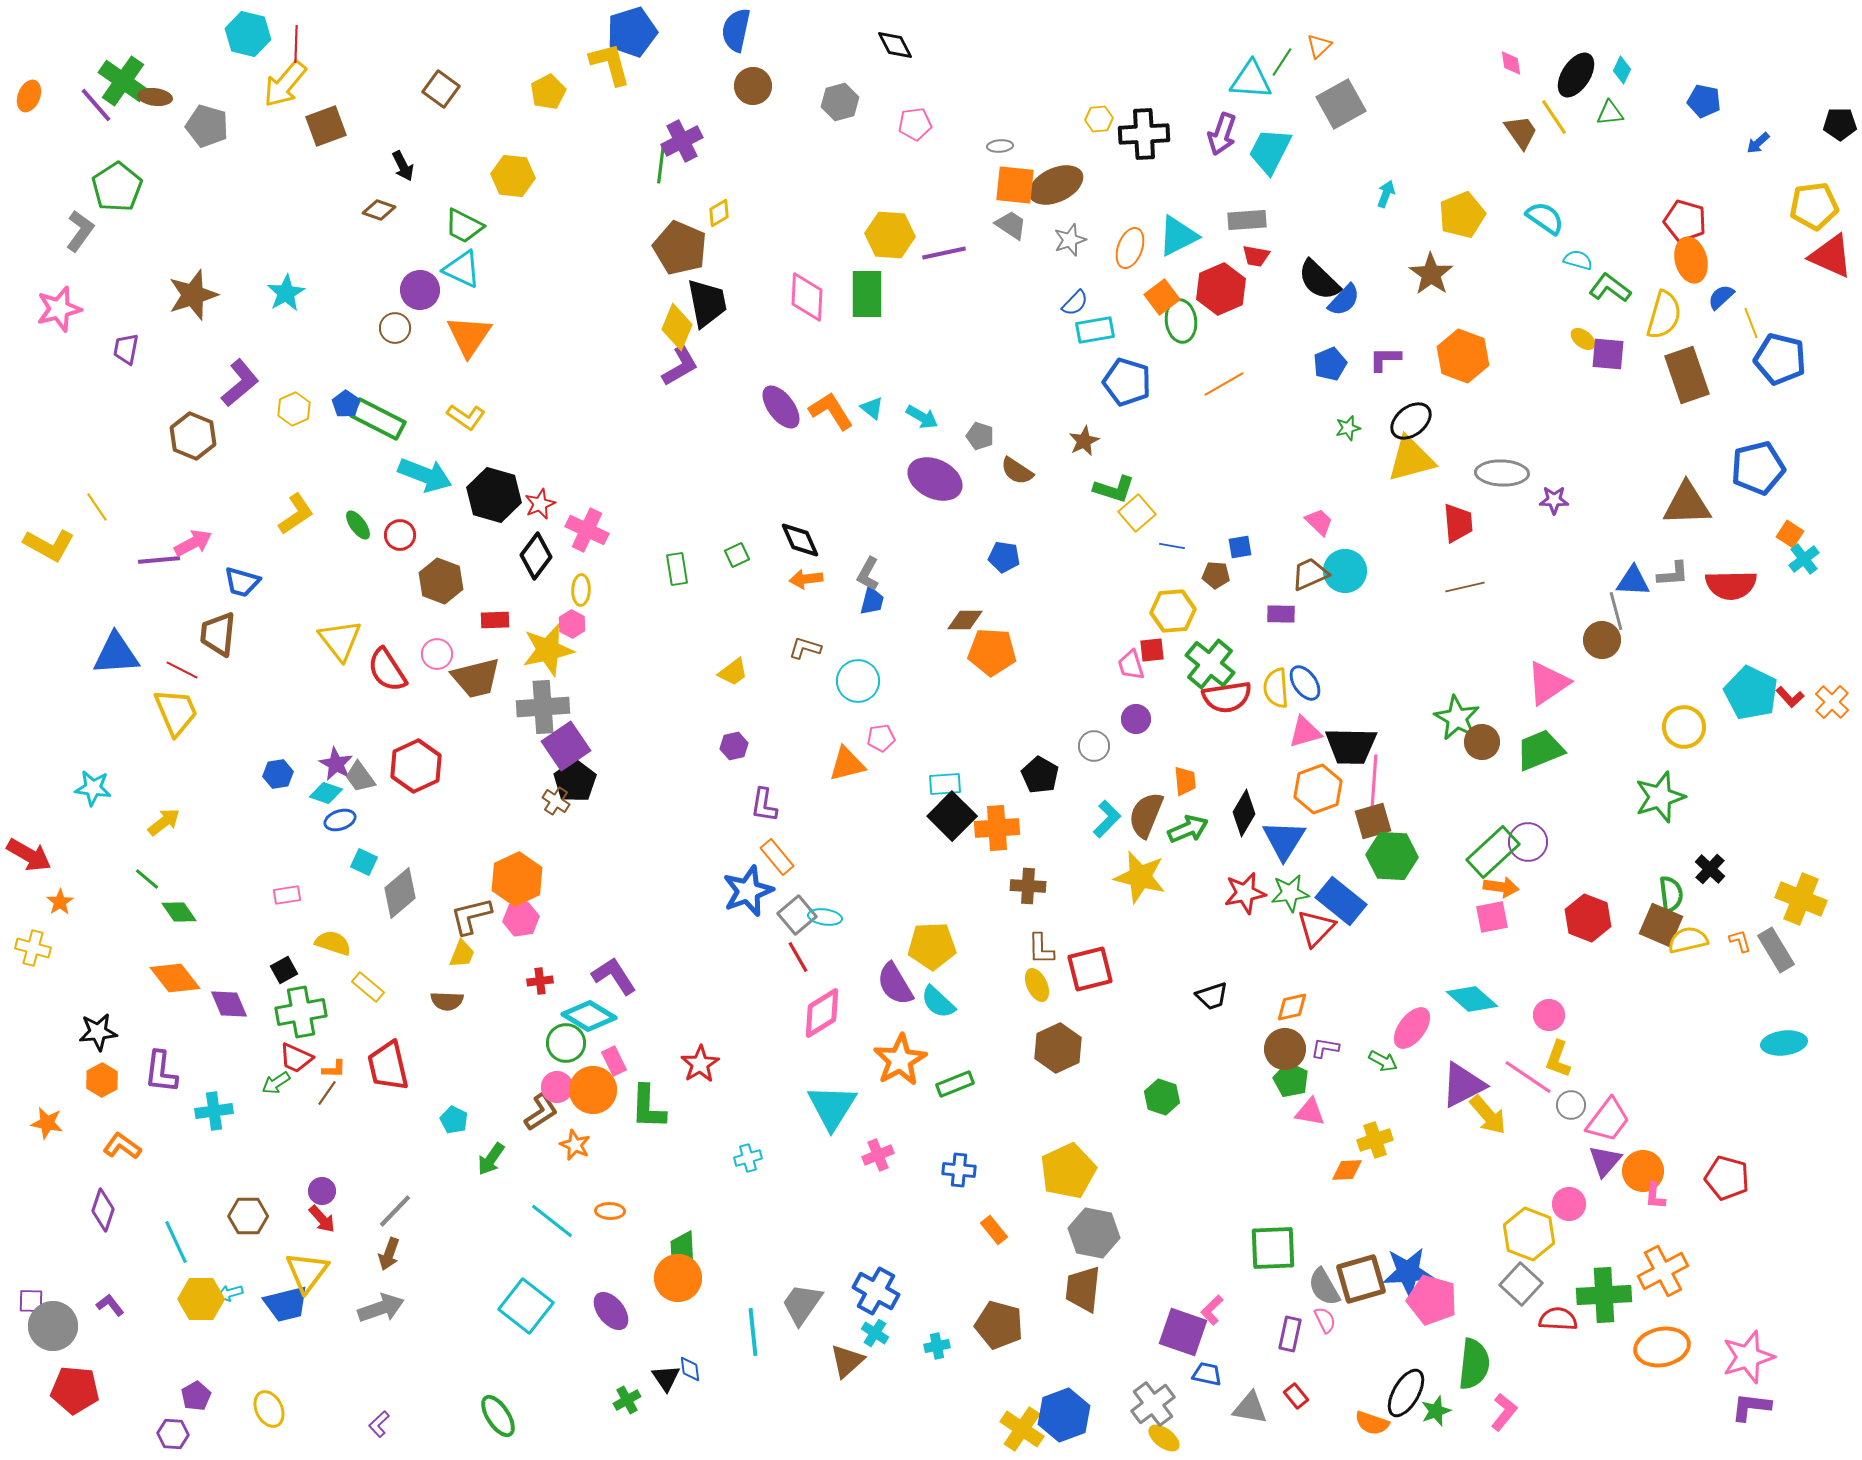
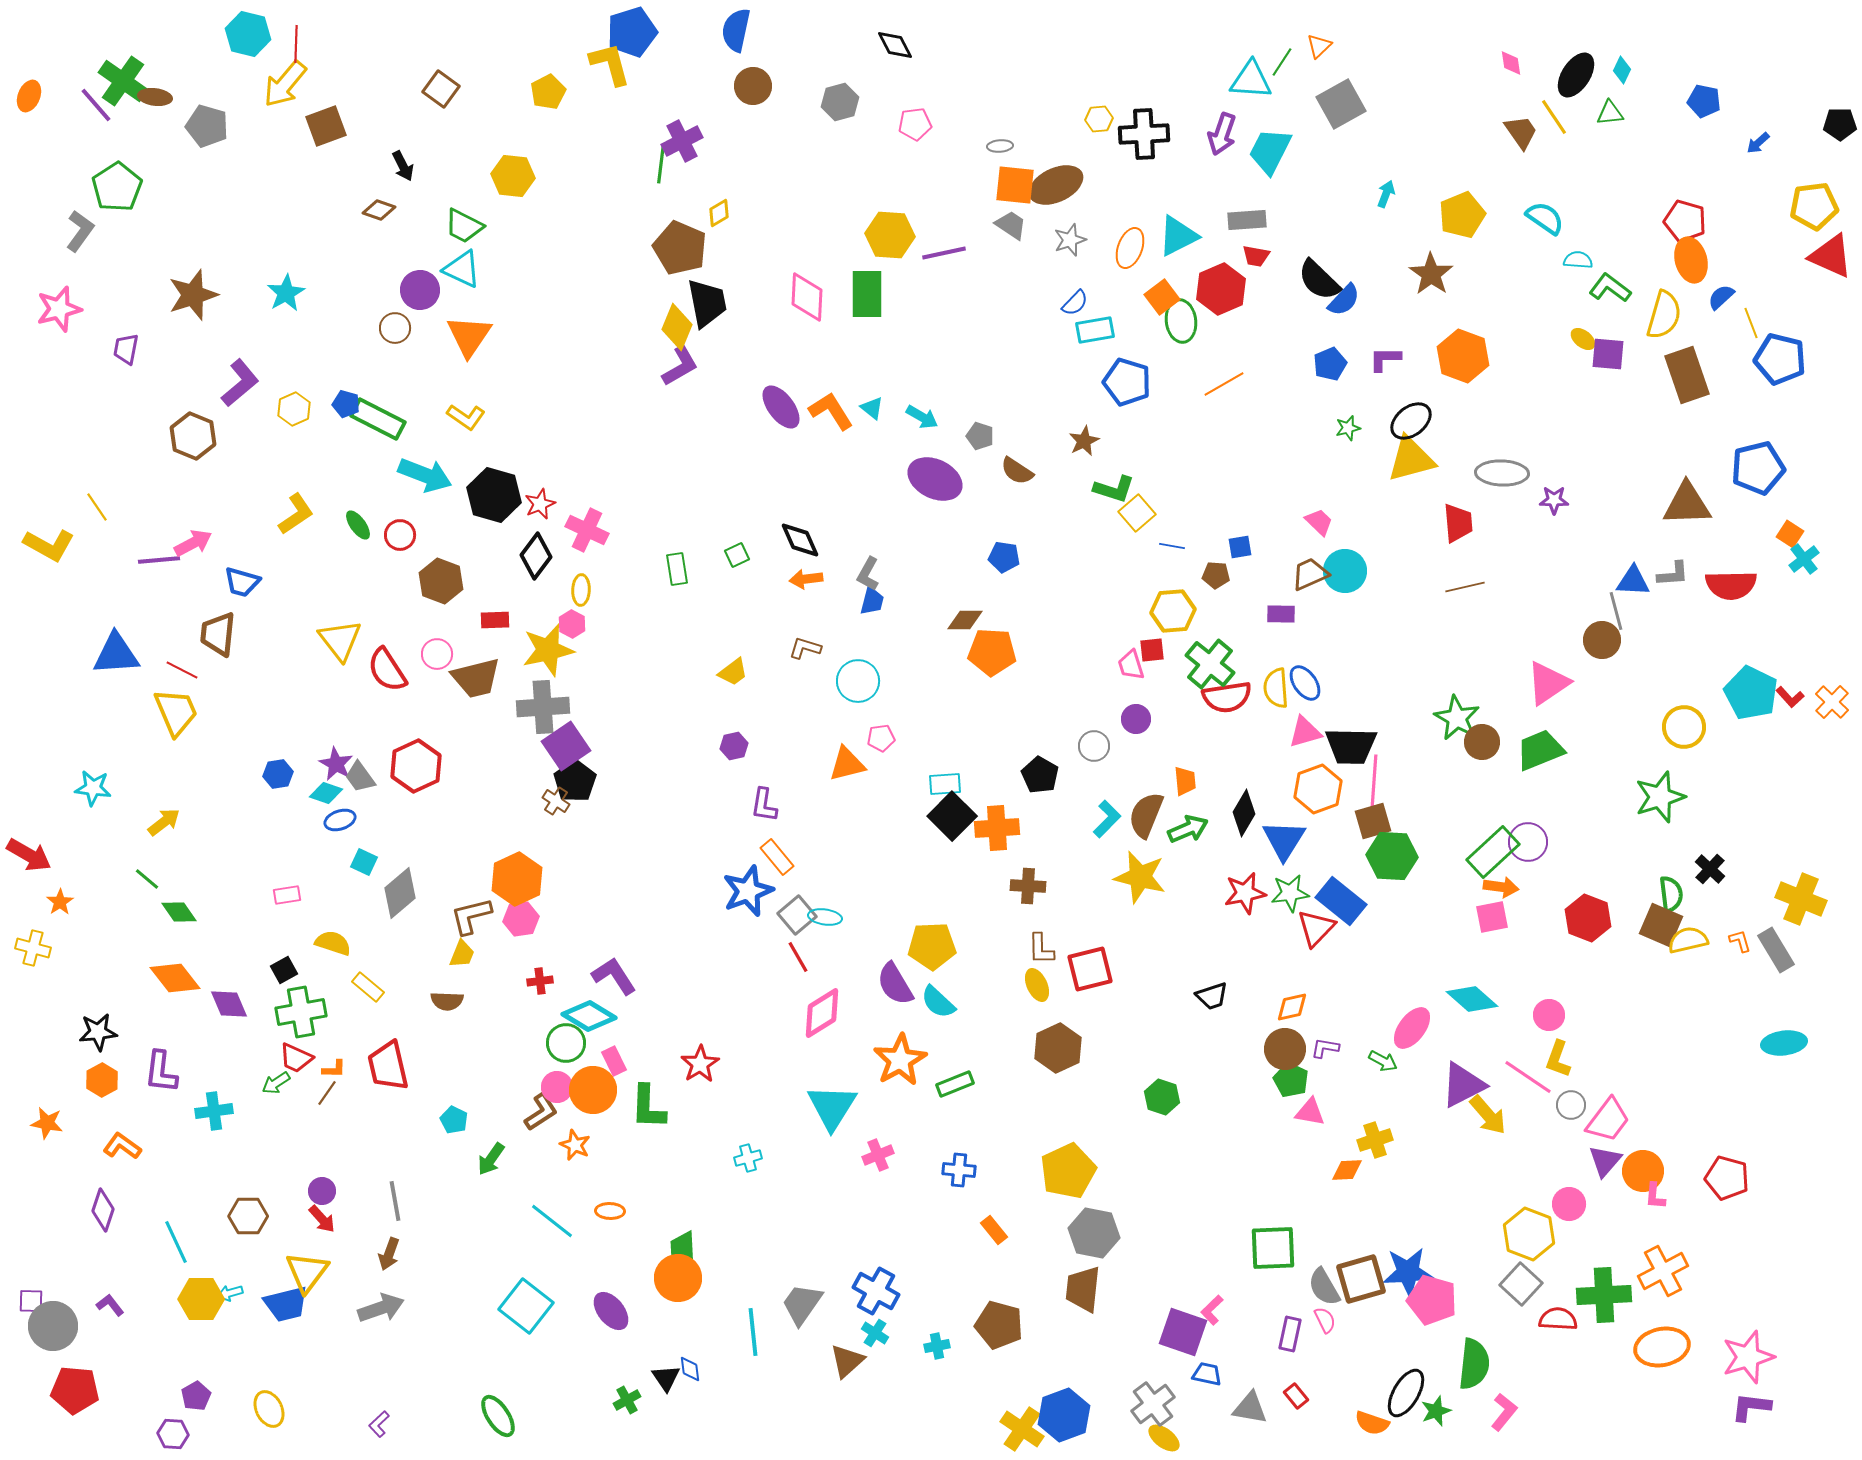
cyan semicircle at (1578, 260): rotated 12 degrees counterclockwise
blue pentagon at (346, 404): rotated 20 degrees counterclockwise
gray line at (395, 1211): moved 10 px up; rotated 54 degrees counterclockwise
